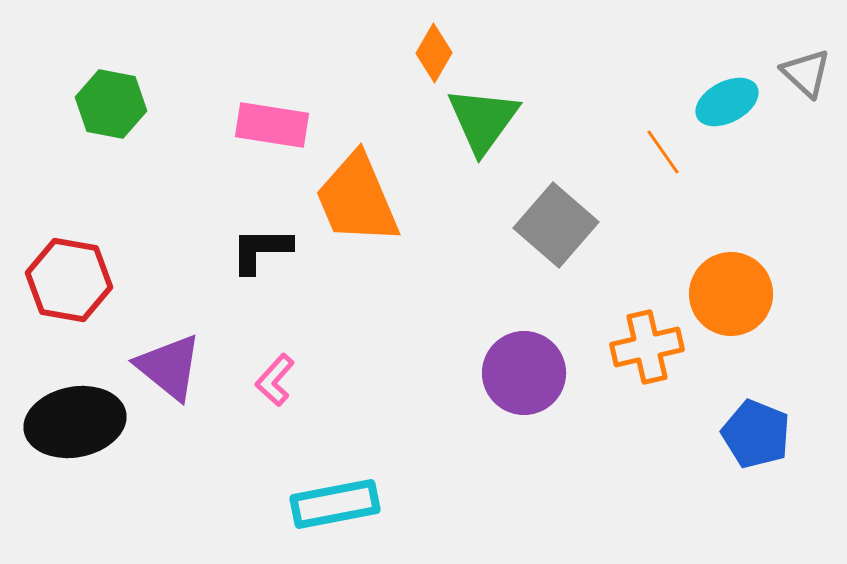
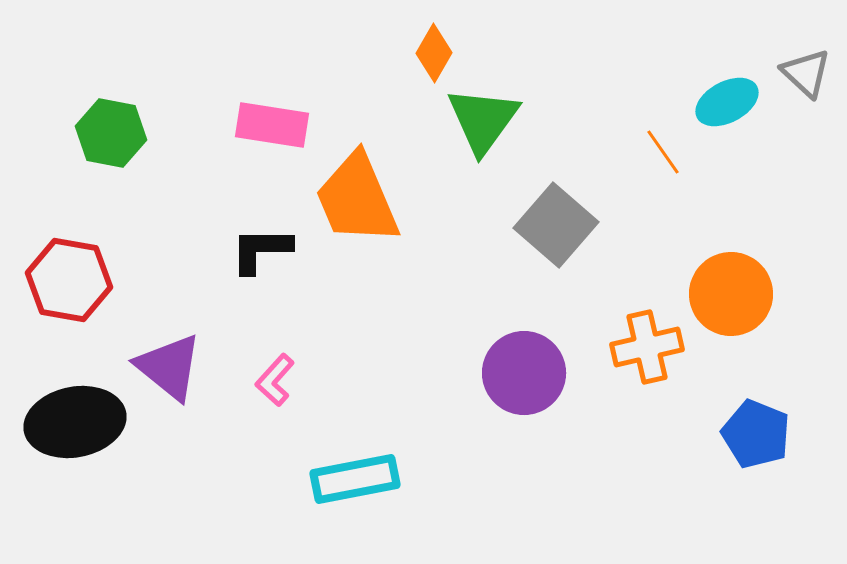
green hexagon: moved 29 px down
cyan rectangle: moved 20 px right, 25 px up
